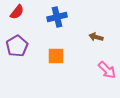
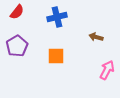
pink arrow: rotated 108 degrees counterclockwise
